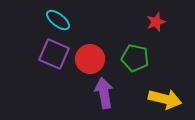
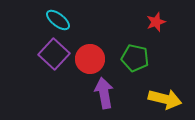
purple square: rotated 20 degrees clockwise
